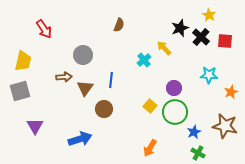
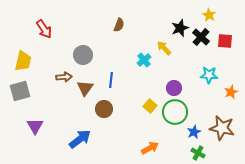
brown star: moved 3 px left, 2 px down
blue arrow: rotated 20 degrees counterclockwise
orange arrow: rotated 150 degrees counterclockwise
